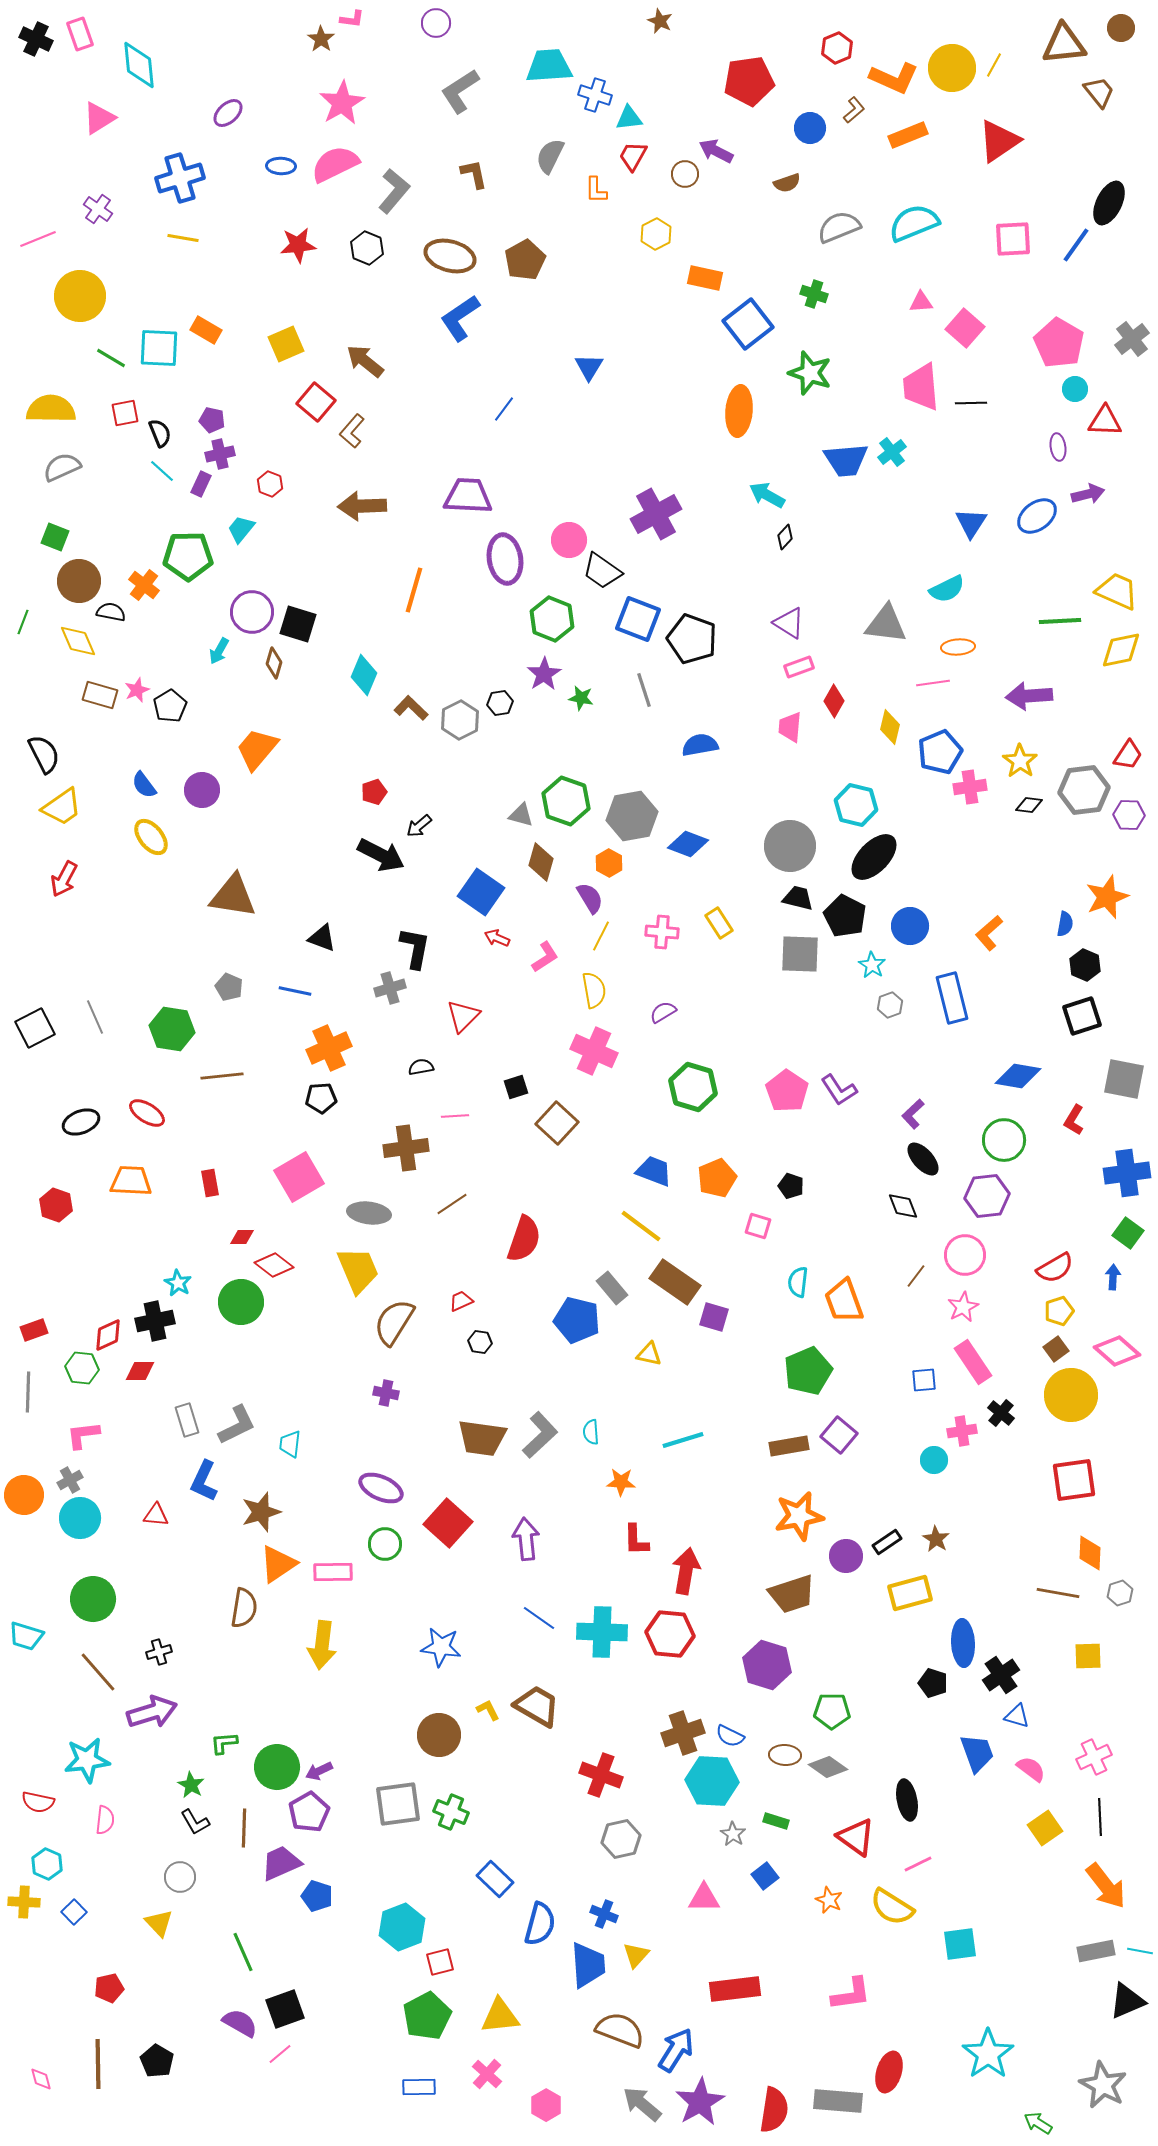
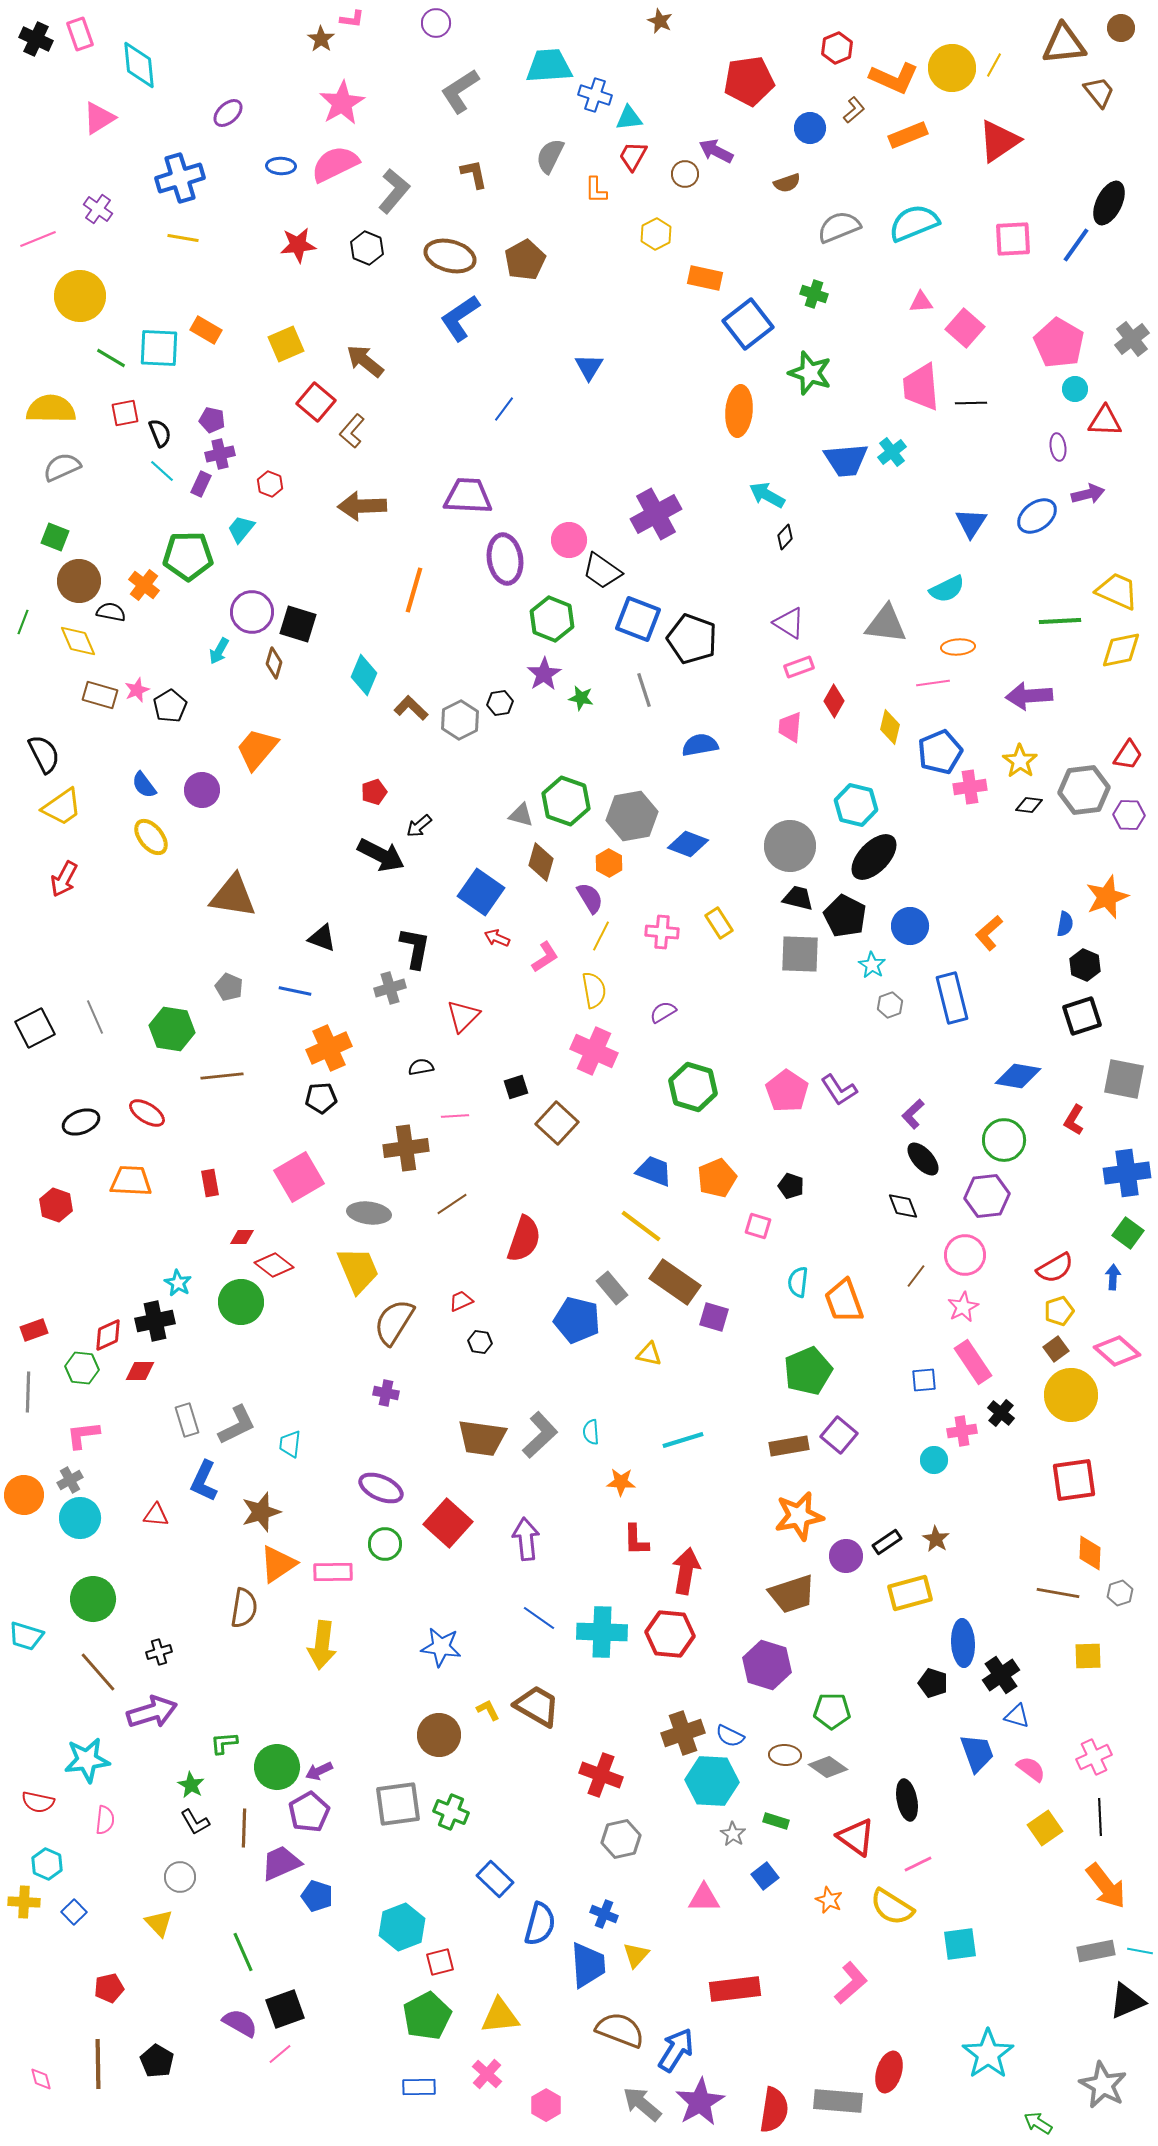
pink L-shape at (851, 1994): moved 11 px up; rotated 33 degrees counterclockwise
